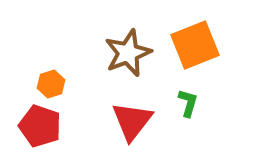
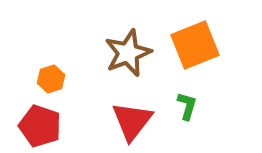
orange hexagon: moved 5 px up
green L-shape: moved 1 px left, 3 px down
